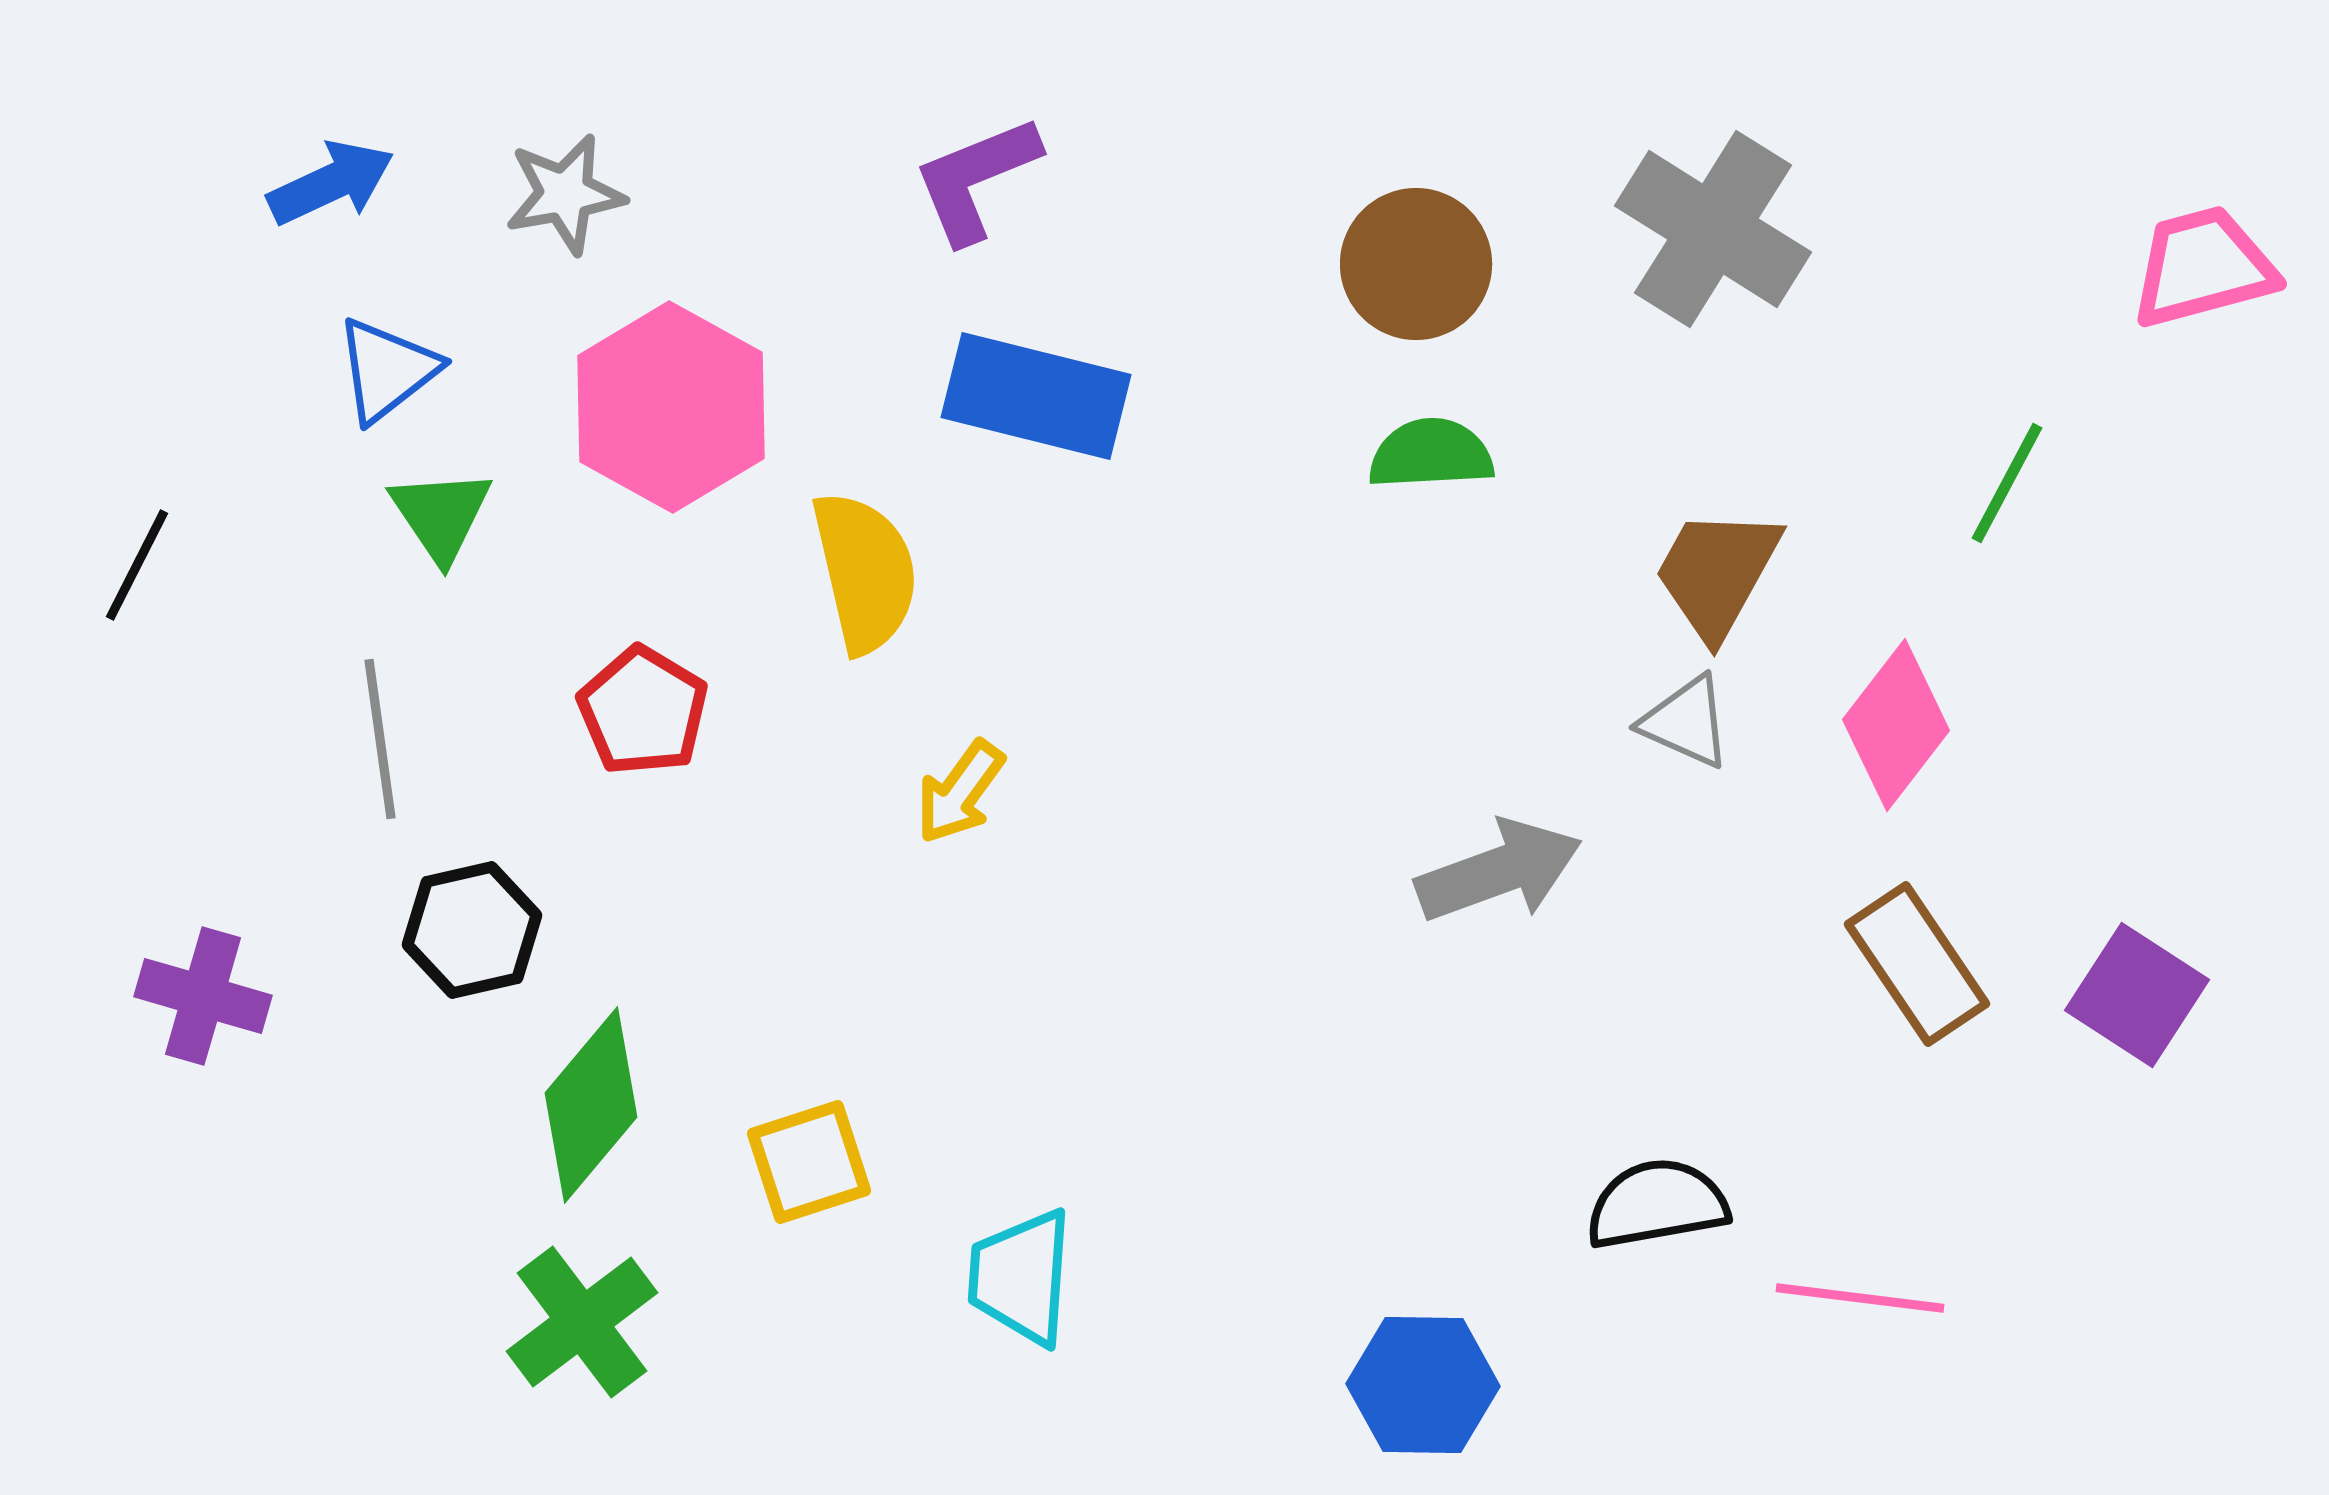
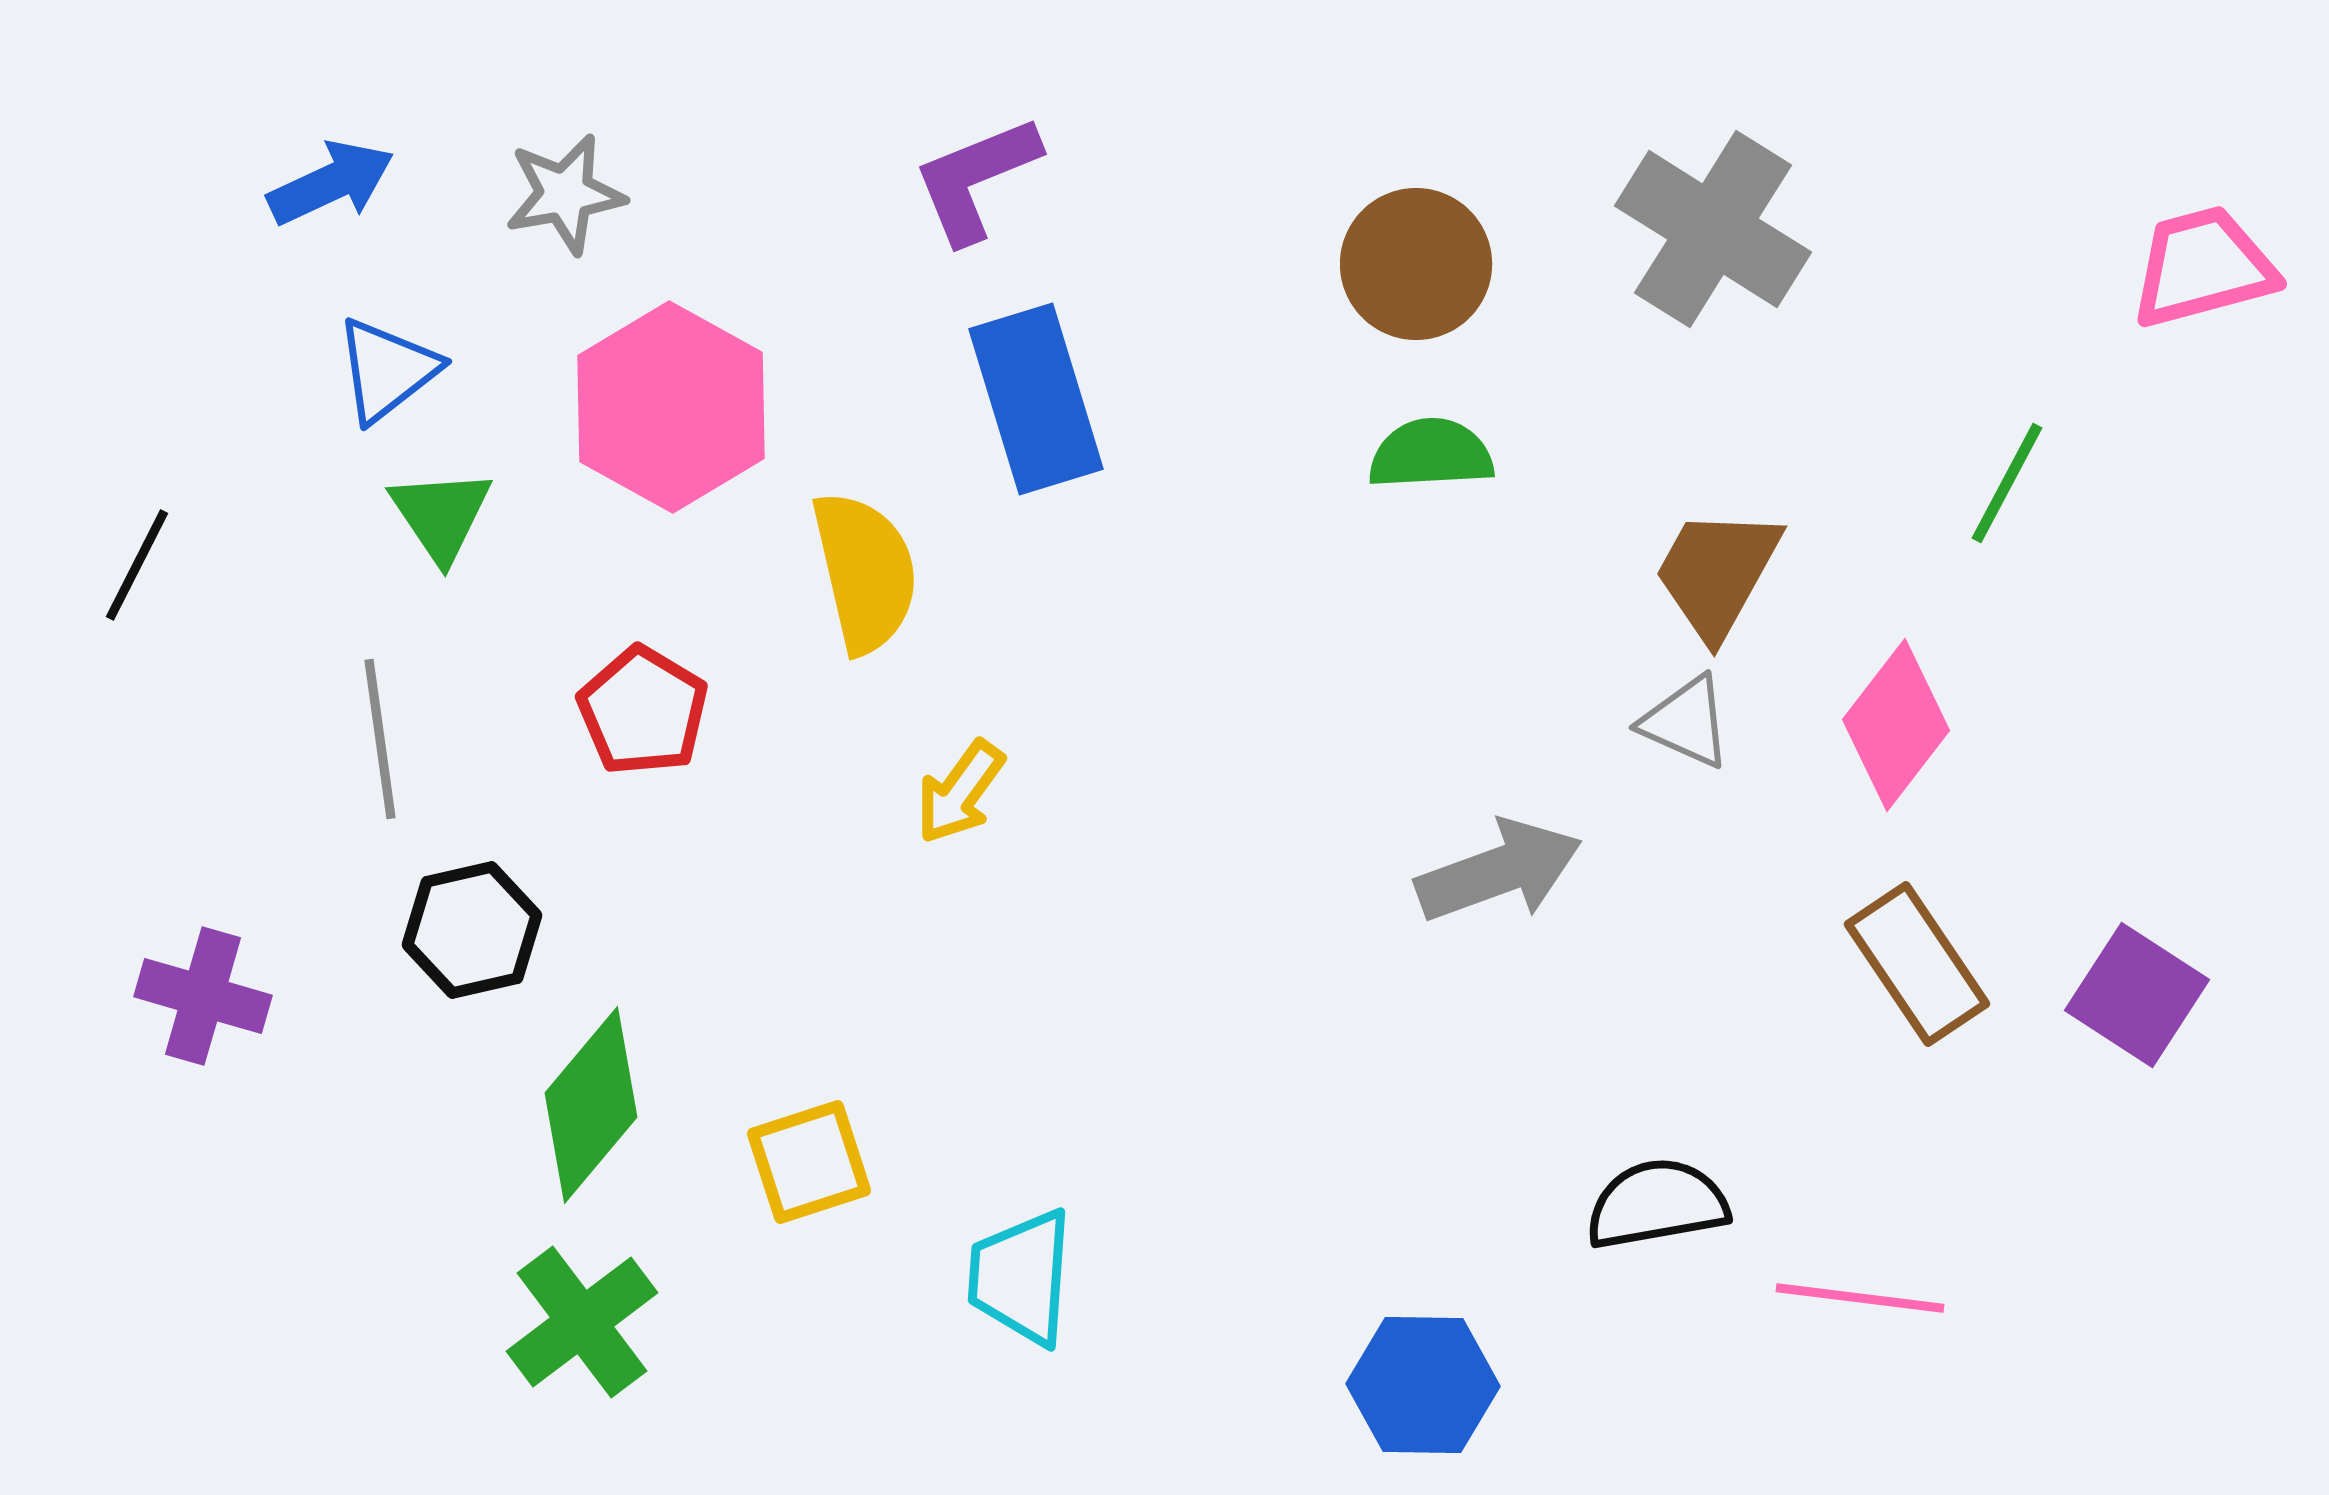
blue rectangle: moved 3 px down; rotated 59 degrees clockwise
